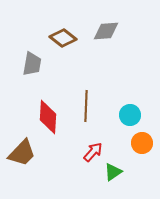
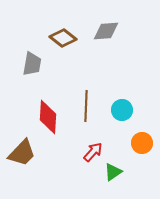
cyan circle: moved 8 px left, 5 px up
